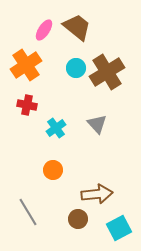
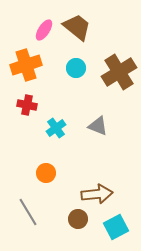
orange cross: rotated 16 degrees clockwise
brown cross: moved 12 px right
gray triangle: moved 1 px right, 2 px down; rotated 25 degrees counterclockwise
orange circle: moved 7 px left, 3 px down
cyan square: moved 3 px left, 1 px up
